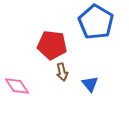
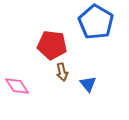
blue triangle: moved 2 px left
